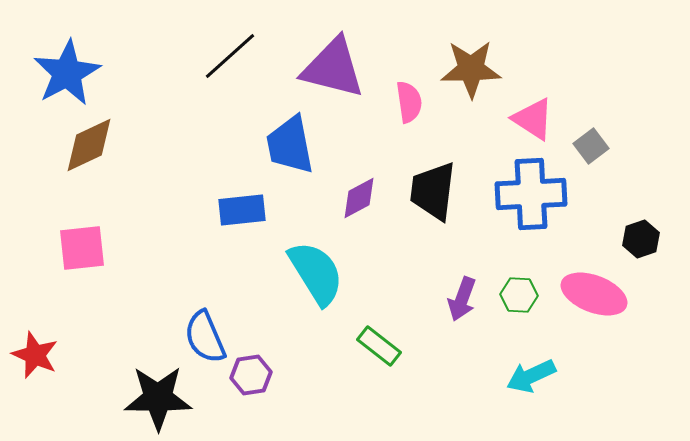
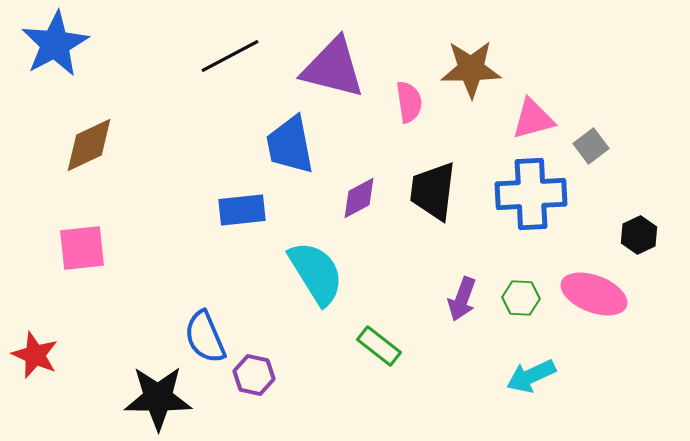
black line: rotated 14 degrees clockwise
blue star: moved 12 px left, 29 px up
pink triangle: rotated 48 degrees counterclockwise
black hexagon: moved 2 px left, 4 px up; rotated 6 degrees counterclockwise
green hexagon: moved 2 px right, 3 px down
purple hexagon: moved 3 px right; rotated 21 degrees clockwise
